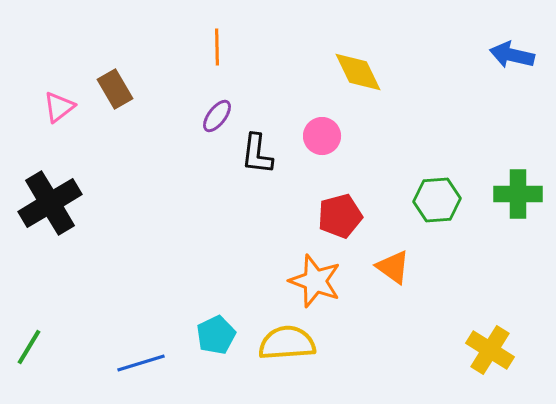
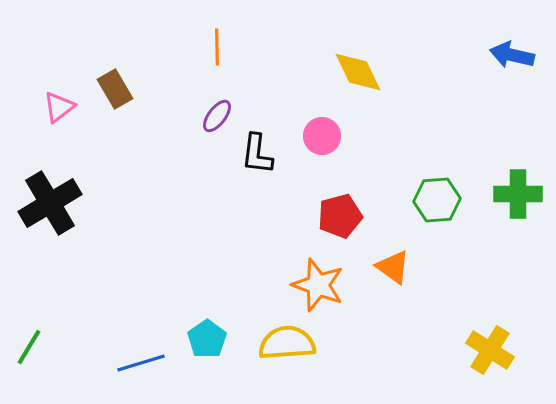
orange star: moved 3 px right, 4 px down
cyan pentagon: moved 9 px left, 4 px down; rotated 9 degrees counterclockwise
